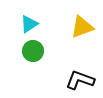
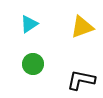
green circle: moved 13 px down
black L-shape: moved 1 px right; rotated 8 degrees counterclockwise
